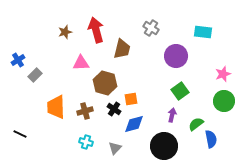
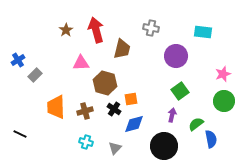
gray cross: rotated 21 degrees counterclockwise
brown star: moved 1 px right, 2 px up; rotated 16 degrees counterclockwise
